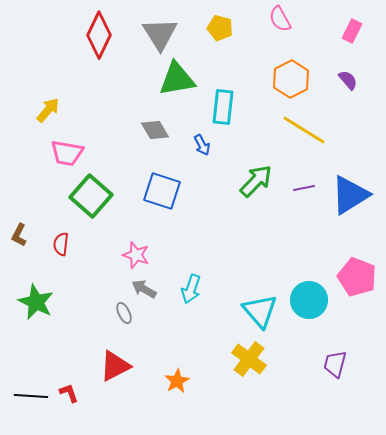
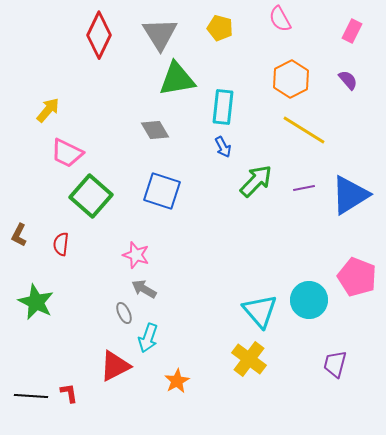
blue arrow: moved 21 px right, 2 px down
pink trapezoid: rotated 16 degrees clockwise
cyan arrow: moved 43 px left, 49 px down
red L-shape: rotated 10 degrees clockwise
